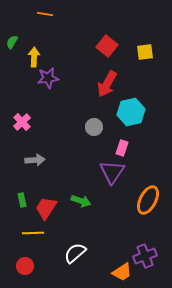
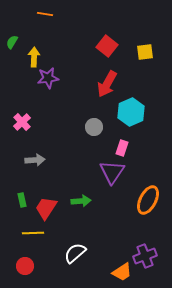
cyan hexagon: rotated 12 degrees counterclockwise
green arrow: rotated 24 degrees counterclockwise
